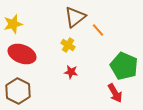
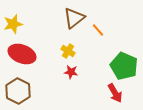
brown triangle: moved 1 px left, 1 px down
yellow cross: moved 6 px down
